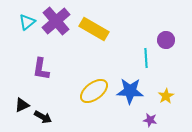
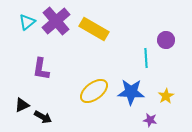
blue star: moved 1 px right, 1 px down
